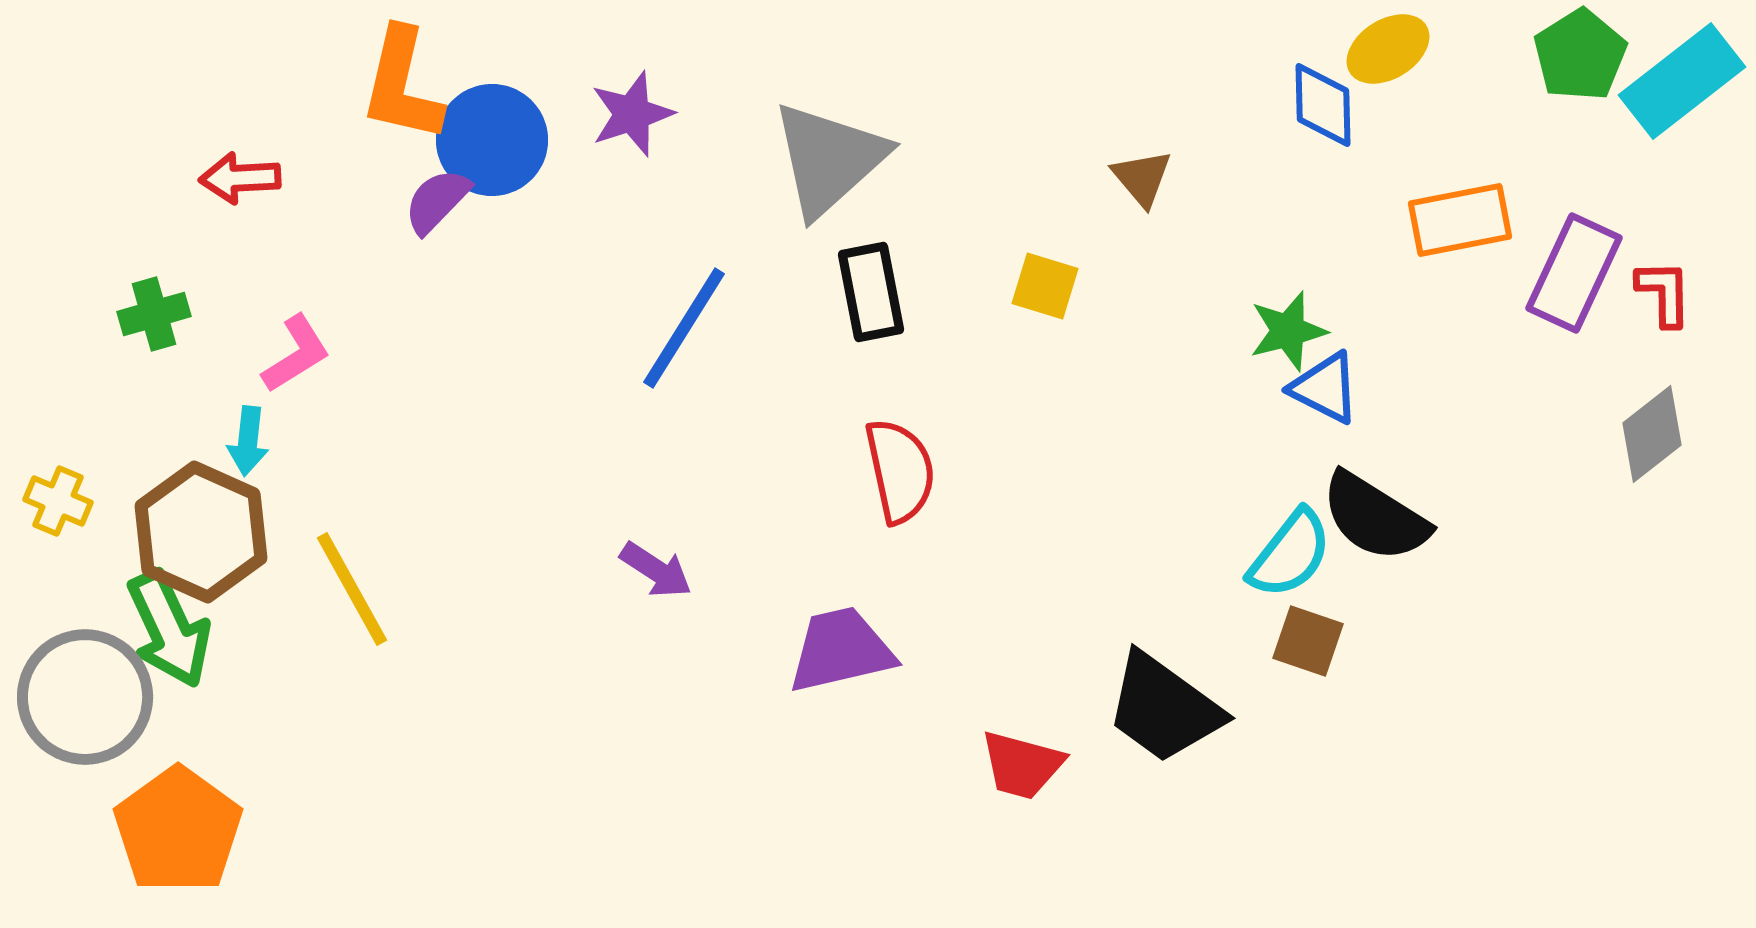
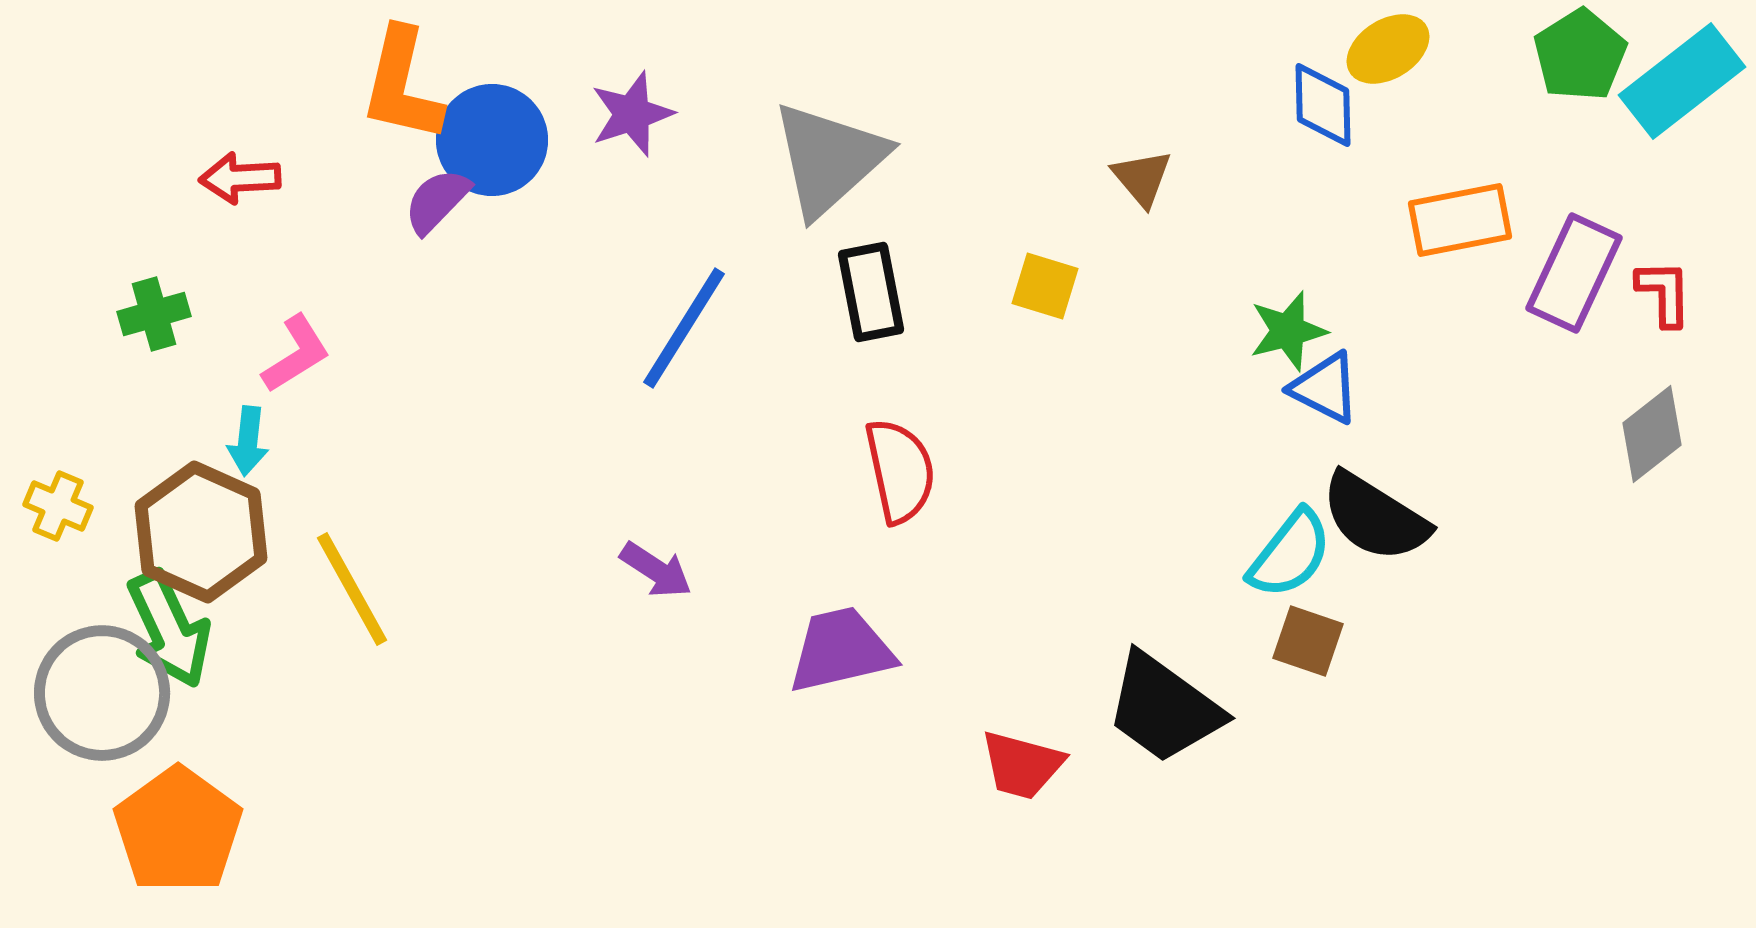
yellow cross: moved 5 px down
gray circle: moved 17 px right, 4 px up
